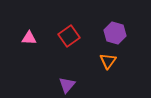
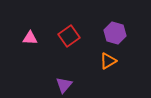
pink triangle: moved 1 px right
orange triangle: rotated 24 degrees clockwise
purple triangle: moved 3 px left
